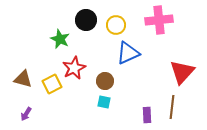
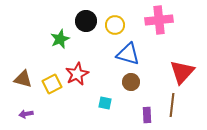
black circle: moved 1 px down
yellow circle: moved 1 px left
green star: rotated 24 degrees clockwise
blue triangle: moved 1 px down; rotated 40 degrees clockwise
red star: moved 3 px right, 6 px down
brown circle: moved 26 px right, 1 px down
cyan square: moved 1 px right, 1 px down
brown line: moved 2 px up
purple arrow: rotated 48 degrees clockwise
